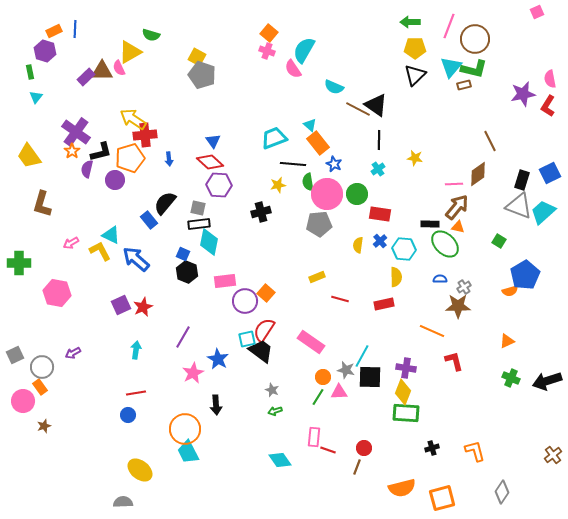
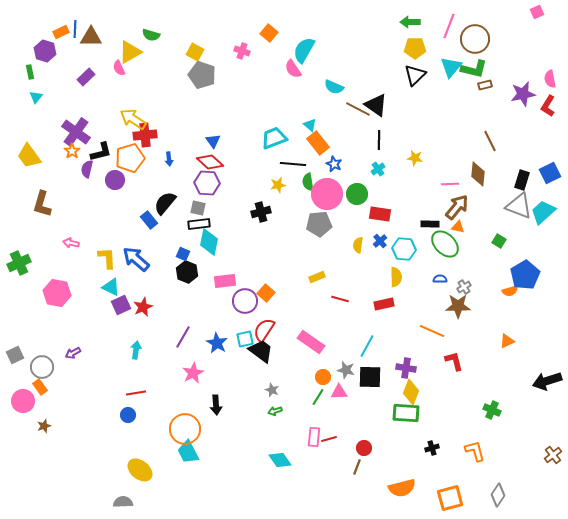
orange rectangle at (54, 31): moved 7 px right, 1 px down
pink cross at (267, 51): moved 25 px left
yellow square at (197, 57): moved 2 px left, 5 px up
brown triangle at (102, 71): moved 11 px left, 34 px up
brown rectangle at (464, 85): moved 21 px right
brown diamond at (478, 174): rotated 50 degrees counterclockwise
pink line at (454, 184): moved 4 px left
purple hexagon at (219, 185): moved 12 px left, 2 px up
cyan triangle at (111, 235): moved 52 px down
pink arrow at (71, 243): rotated 42 degrees clockwise
yellow L-shape at (100, 251): moved 7 px right, 7 px down; rotated 25 degrees clockwise
green cross at (19, 263): rotated 25 degrees counterclockwise
cyan square at (247, 339): moved 2 px left
cyan line at (362, 356): moved 5 px right, 10 px up
blue star at (218, 359): moved 1 px left, 16 px up
green cross at (511, 378): moved 19 px left, 32 px down
yellow diamond at (403, 392): moved 8 px right
red line at (328, 450): moved 1 px right, 11 px up; rotated 35 degrees counterclockwise
gray diamond at (502, 492): moved 4 px left, 3 px down
orange square at (442, 498): moved 8 px right
